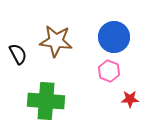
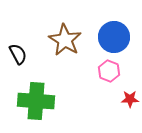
brown star: moved 9 px right, 1 px up; rotated 24 degrees clockwise
green cross: moved 10 px left
